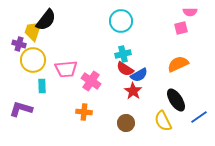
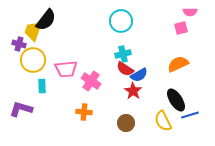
blue line: moved 9 px left, 2 px up; rotated 18 degrees clockwise
